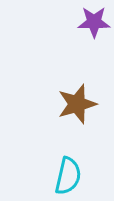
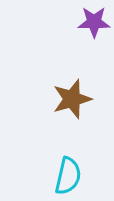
brown star: moved 5 px left, 5 px up
